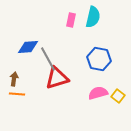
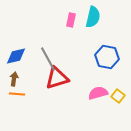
blue diamond: moved 12 px left, 9 px down; rotated 10 degrees counterclockwise
blue hexagon: moved 8 px right, 2 px up
